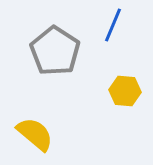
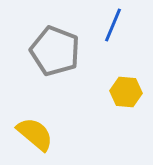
gray pentagon: rotated 12 degrees counterclockwise
yellow hexagon: moved 1 px right, 1 px down
